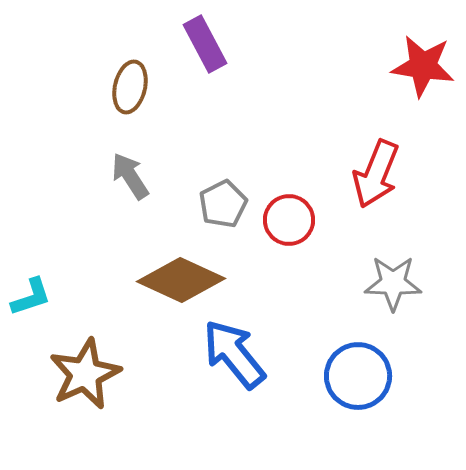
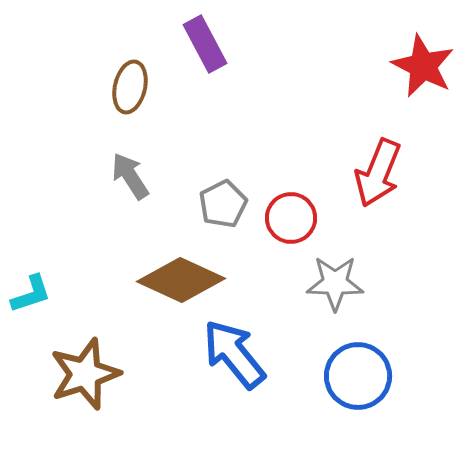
red star: rotated 18 degrees clockwise
red arrow: moved 2 px right, 1 px up
red circle: moved 2 px right, 2 px up
gray star: moved 58 px left
cyan L-shape: moved 3 px up
brown star: rotated 6 degrees clockwise
